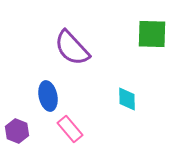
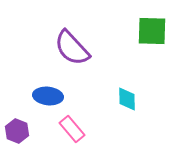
green square: moved 3 px up
blue ellipse: rotated 72 degrees counterclockwise
pink rectangle: moved 2 px right
